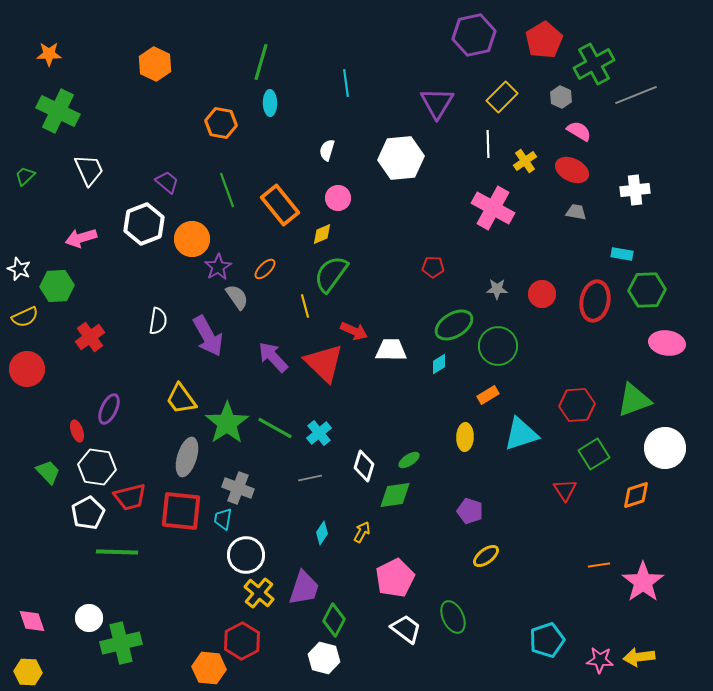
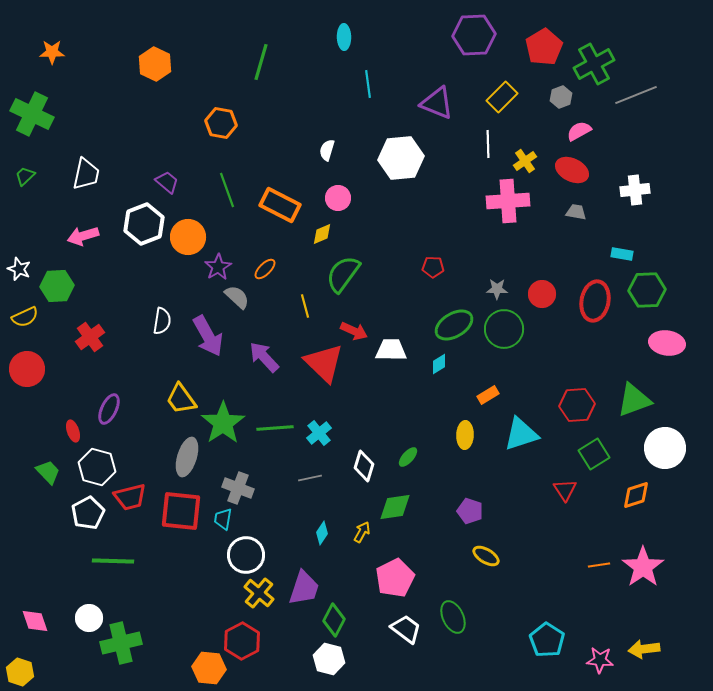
purple hexagon at (474, 35): rotated 9 degrees clockwise
red pentagon at (544, 40): moved 7 px down
orange star at (49, 54): moved 3 px right, 2 px up
cyan line at (346, 83): moved 22 px right, 1 px down
gray hexagon at (561, 97): rotated 15 degrees clockwise
cyan ellipse at (270, 103): moved 74 px right, 66 px up
purple triangle at (437, 103): rotated 39 degrees counterclockwise
green cross at (58, 111): moved 26 px left, 3 px down
pink semicircle at (579, 131): rotated 60 degrees counterclockwise
white trapezoid at (89, 170): moved 3 px left, 4 px down; rotated 36 degrees clockwise
orange rectangle at (280, 205): rotated 24 degrees counterclockwise
pink cross at (493, 208): moved 15 px right, 7 px up; rotated 33 degrees counterclockwise
pink arrow at (81, 238): moved 2 px right, 2 px up
orange circle at (192, 239): moved 4 px left, 2 px up
green semicircle at (331, 274): moved 12 px right
gray semicircle at (237, 297): rotated 12 degrees counterclockwise
white semicircle at (158, 321): moved 4 px right
green circle at (498, 346): moved 6 px right, 17 px up
purple arrow at (273, 357): moved 9 px left
green star at (227, 423): moved 4 px left
green line at (275, 428): rotated 33 degrees counterclockwise
red ellipse at (77, 431): moved 4 px left
yellow ellipse at (465, 437): moved 2 px up
green ellipse at (409, 460): moved 1 px left, 3 px up; rotated 15 degrees counterclockwise
white hexagon at (97, 467): rotated 6 degrees clockwise
green diamond at (395, 495): moved 12 px down
green line at (117, 552): moved 4 px left, 9 px down
yellow ellipse at (486, 556): rotated 68 degrees clockwise
pink star at (643, 582): moved 15 px up
pink diamond at (32, 621): moved 3 px right
cyan pentagon at (547, 640): rotated 20 degrees counterclockwise
yellow arrow at (639, 657): moved 5 px right, 8 px up
white hexagon at (324, 658): moved 5 px right, 1 px down
yellow hexagon at (28, 672): moved 8 px left; rotated 16 degrees clockwise
